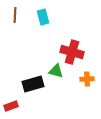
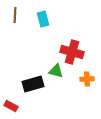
cyan rectangle: moved 2 px down
red rectangle: rotated 48 degrees clockwise
